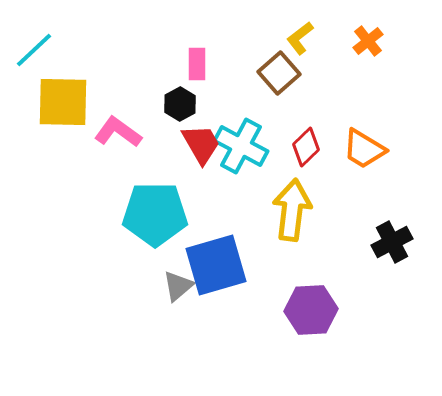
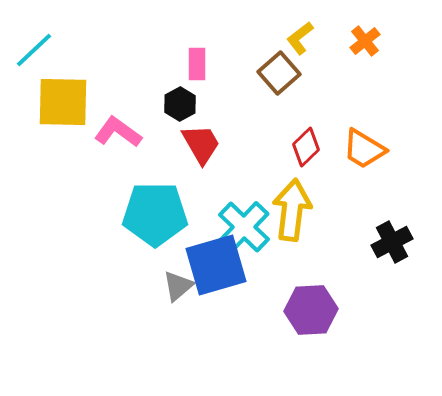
orange cross: moved 3 px left
cyan cross: moved 3 px right, 81 px down; rotated 16 degrees clockwise
